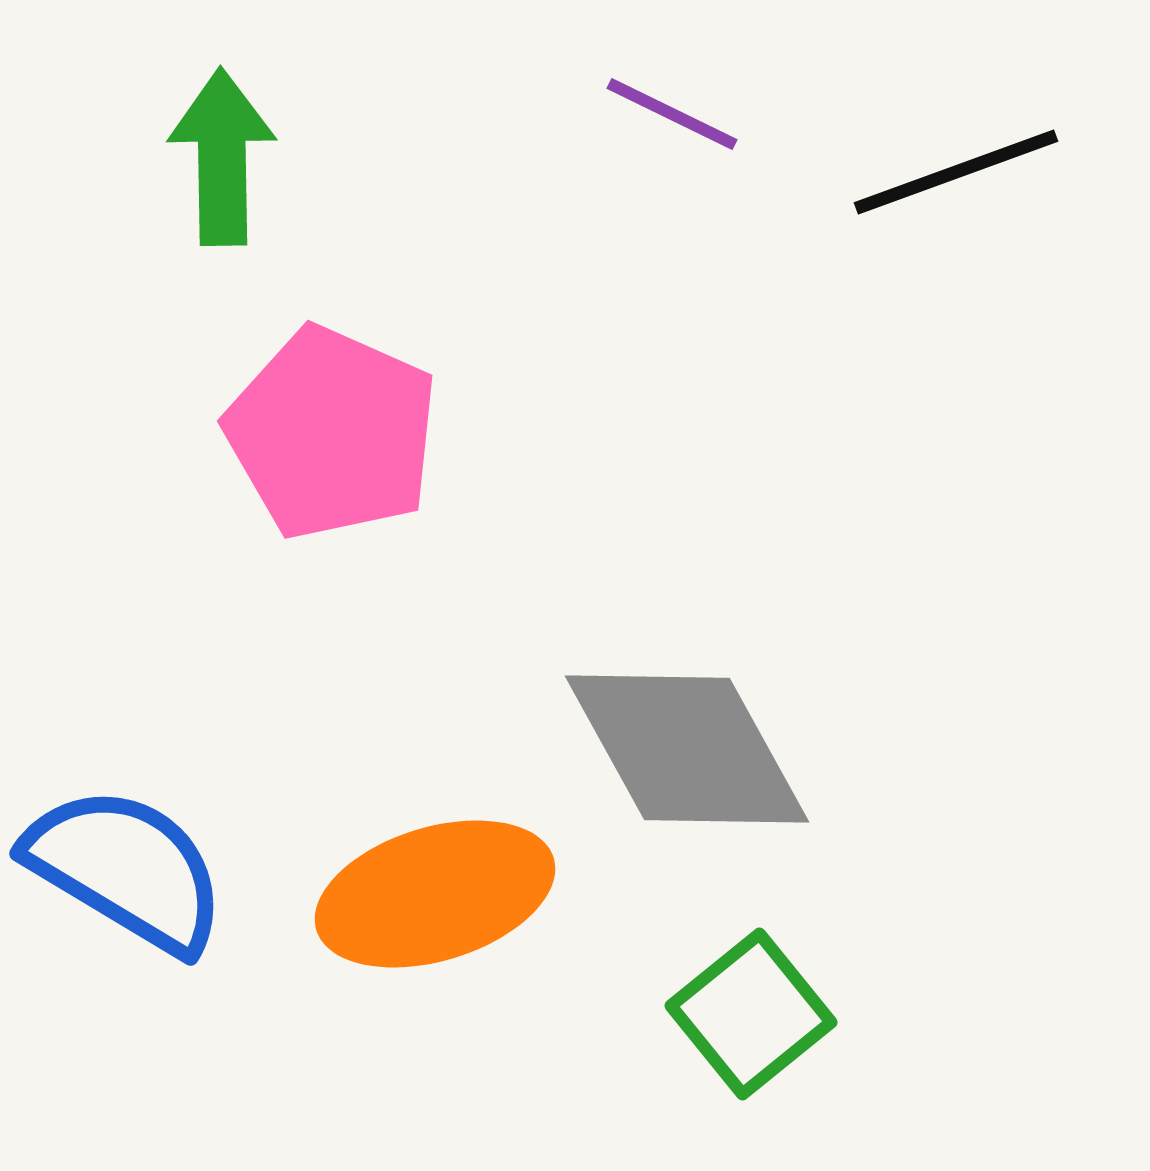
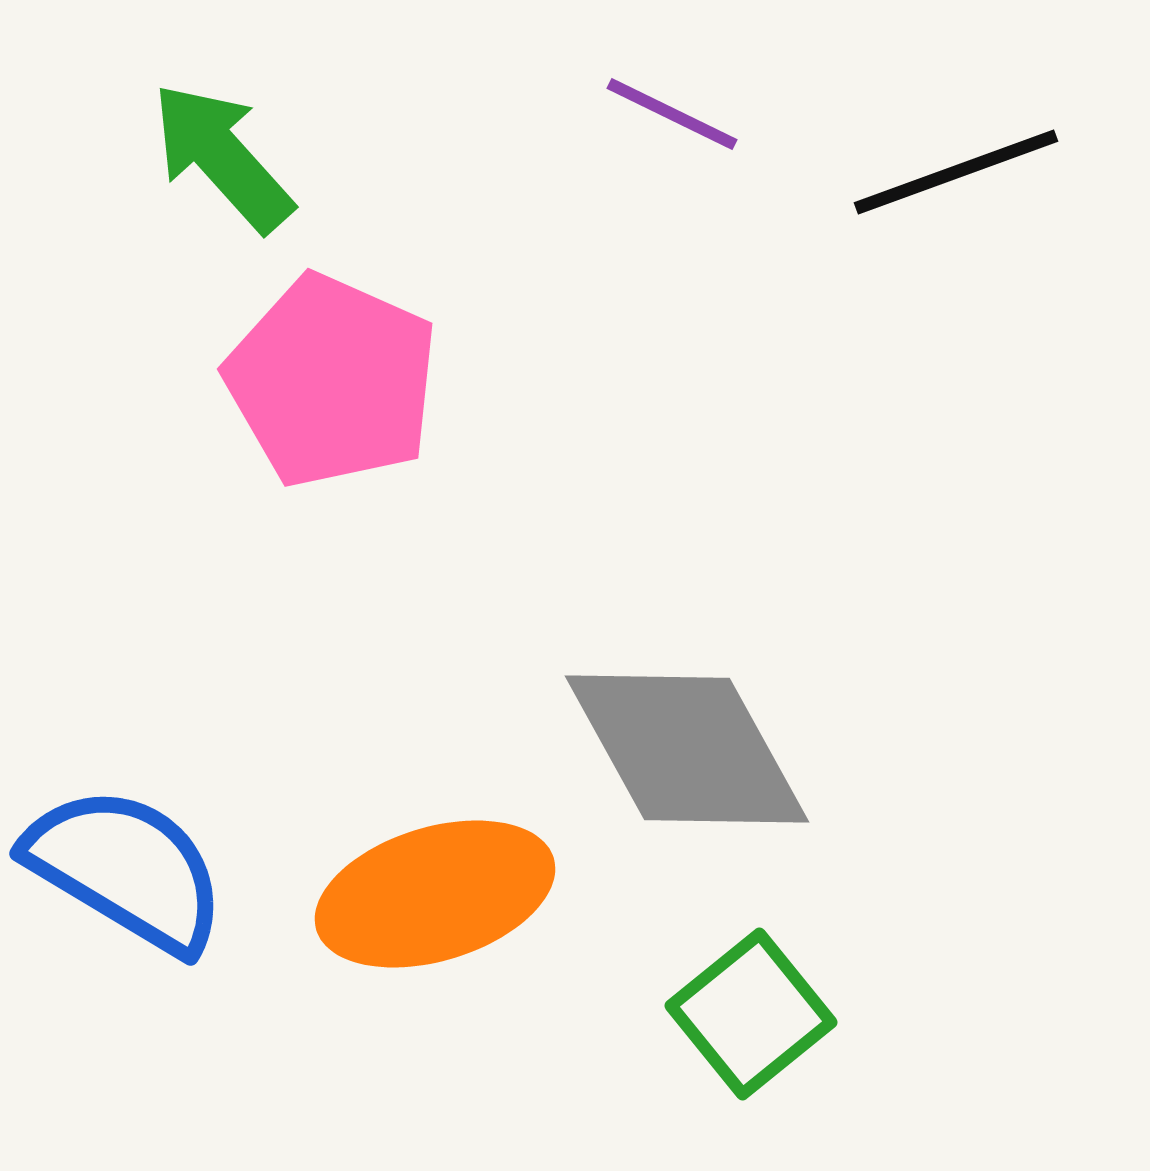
green arrow: rotated 41 degrees counterclockwise
pink pentagon: moved 52 px up
